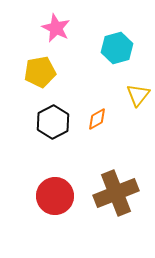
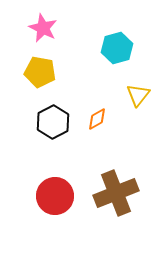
pink star: moved 13 px left
yellow pentagon: rotated 20 degrees clockwise
